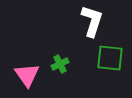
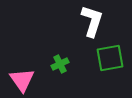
green square: rotated 16 degrees counterclockwise
pink triangle: moved 5 px left, 5 px down
